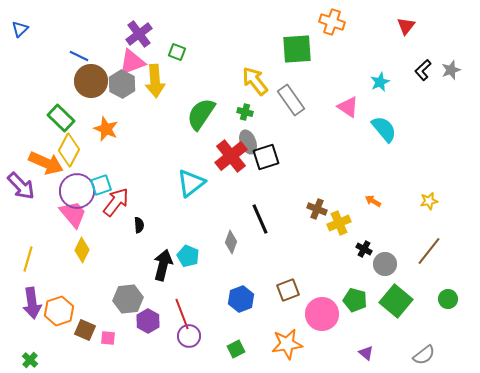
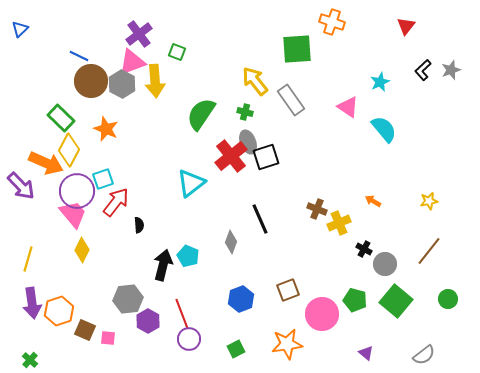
cyan square at (101, 185): moved 2 px right, 6 px up
purple circle at (189, 336): moved 3 px down
